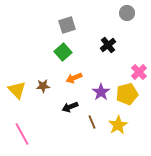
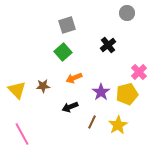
brown line: rotated 48 degrees clockwise
